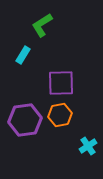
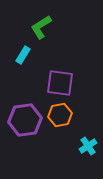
green L-shape: moved 1 px left, 2 px down
purple square: moved 1 px left; rotated 8 degrees clockwise
